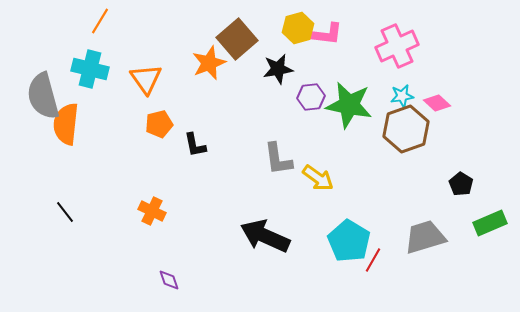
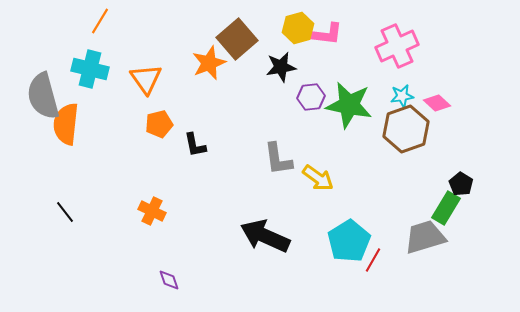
black star: moved 3 px right, 2 px up
green rectangle: moved 44 px left, 15 px up; rotated 36 degrees counterclockwise
cyan pentagon: rotated 9 degrees clockwise
